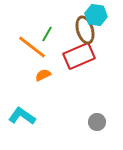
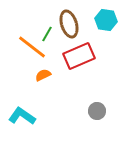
cyan hexagon: moved 10 px right, 5 px down
brown ellipse: moved 16 px left, 6 px up
gray circle: moved 11 px up
